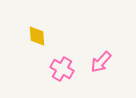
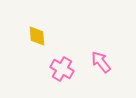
pink arrow: rotated 100 degrees clockwise
